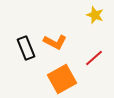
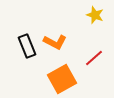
black rectangle: moved 1 px right, 2 px up
